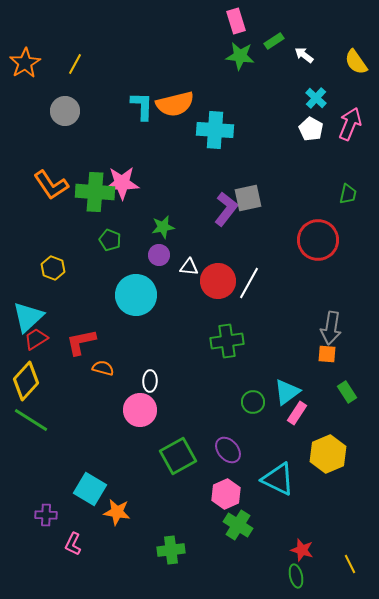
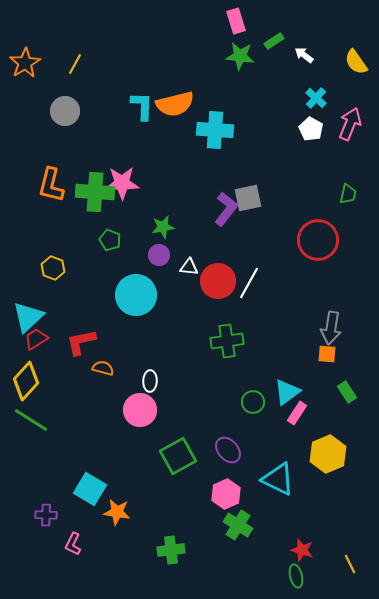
orange L-shape at (51, 185): rotated 48 degrees clockwise
